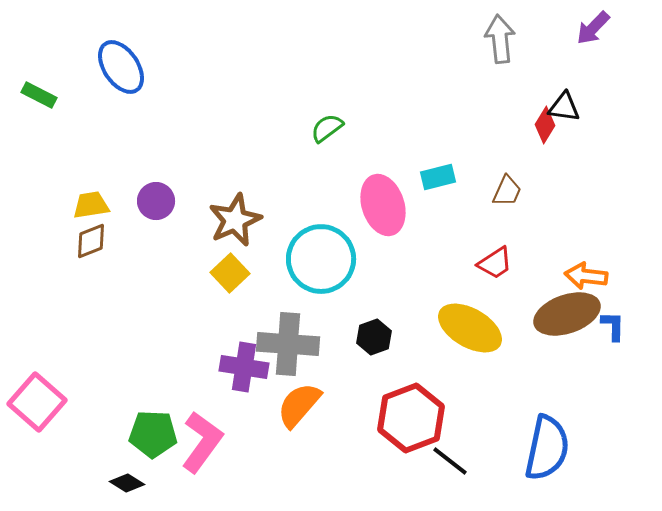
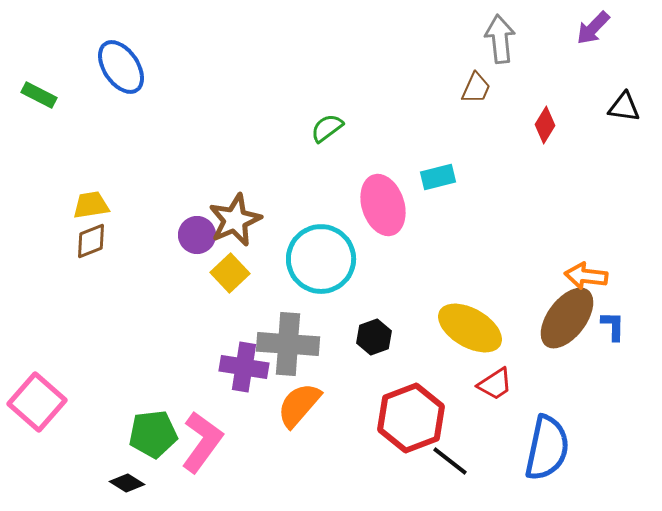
black triangle: moved 60 px right
brown trapezoid: moved 31 px left, 103 px up
purple circle: moved 41 px right, 34 px down
red trapezoid: moved 121 px down
brown ellipse: moved 4 px down; rotated 34 degrees counterclockwise
green pentagon: rotated 9 degrees counterclockwise
